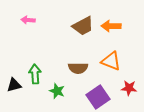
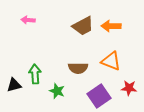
purple square: moved 1 px right, 1 px up
